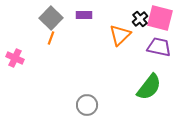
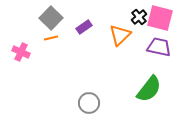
purple rectangle: moved 12 px down; rotated 35 degrees counterclockwise
black cross: moved 1 px left, 2 px up
orange line: rotated 56 degrees clockwise
pink cross: moved 6 px right, 6 px up
green semicircle: moved 2 px down
gray circle: moved 2 px right, 2 px up
